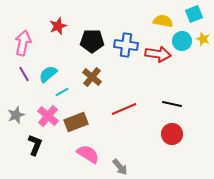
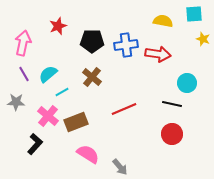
cyan square: rotated 18 degrees clockwise
cyan circle: moved 5 px right, 42 px down
blue cross: rotated 15 degrees counterclockwise
gray star: moved 13 px up; rotated 24 degrees clockwise
black L-shape: moved 1 px up; rotated 20 degrees clockwise
